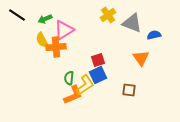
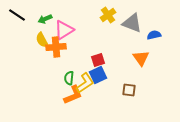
yellow L-shape: moved 2 px up
